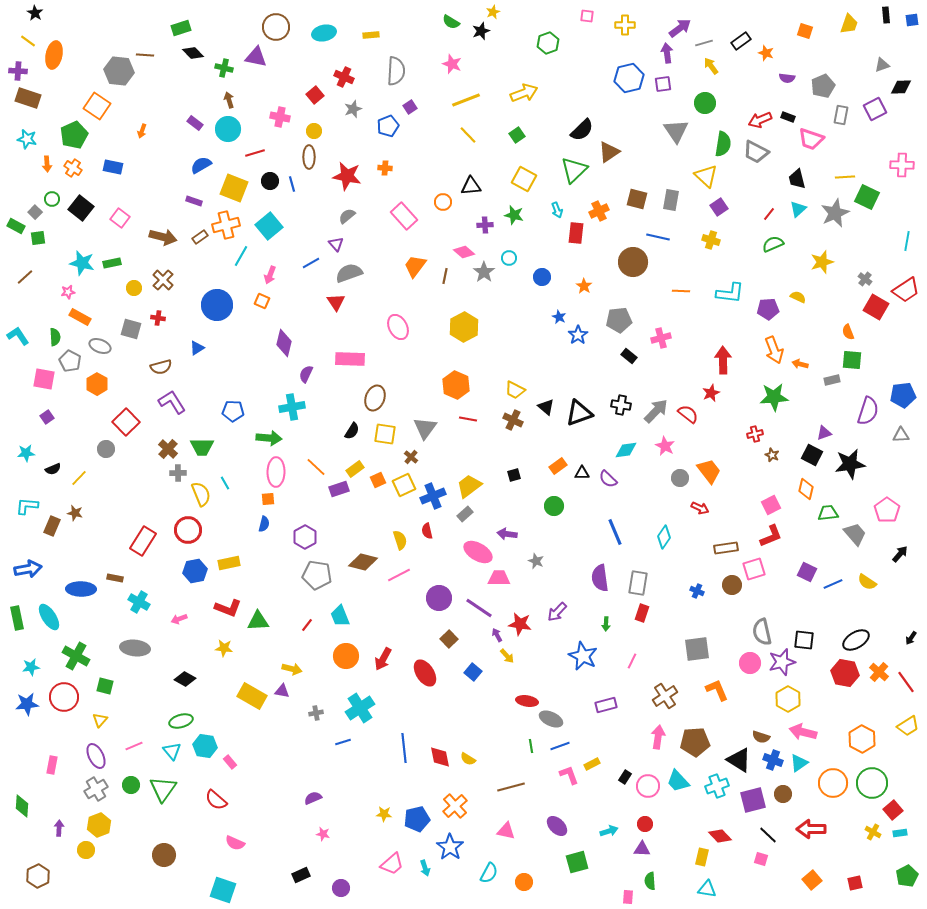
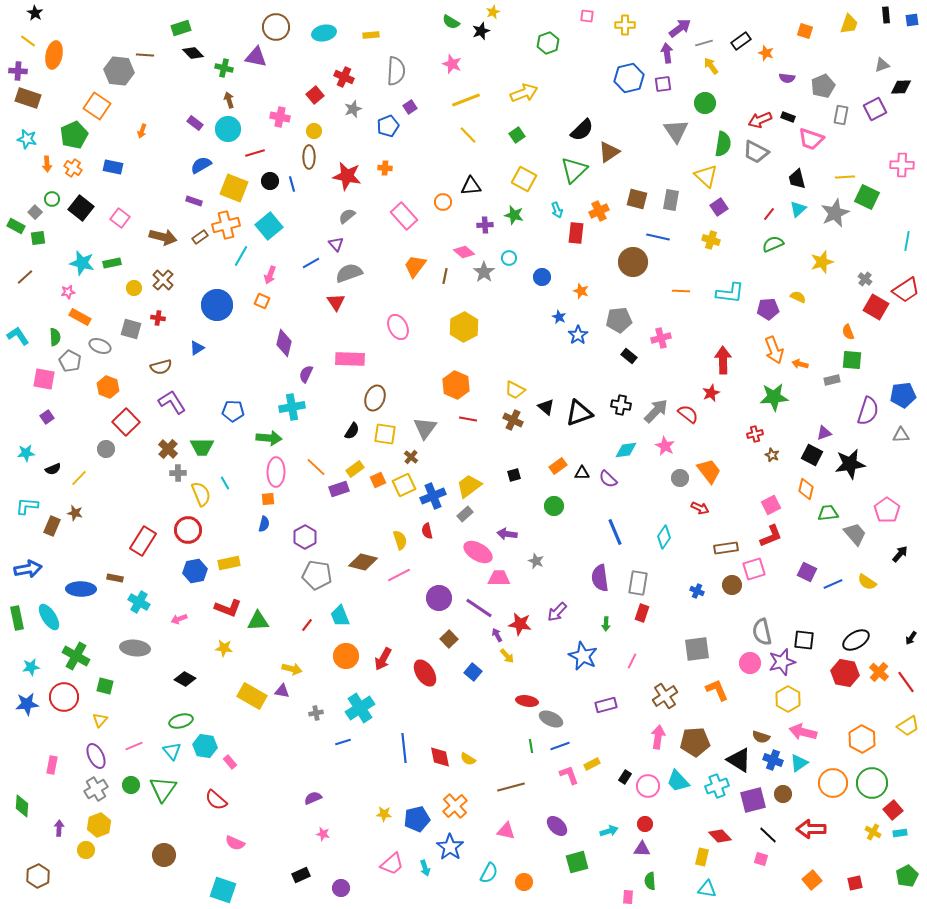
orange star at (584, 286): moved 3 px left, 5 px down; rotated 14 degrees counterclockwise
orange hexagon at (97, 384): moved 11 px right, 3 px down; rotated 10 degrees counterclockwise
